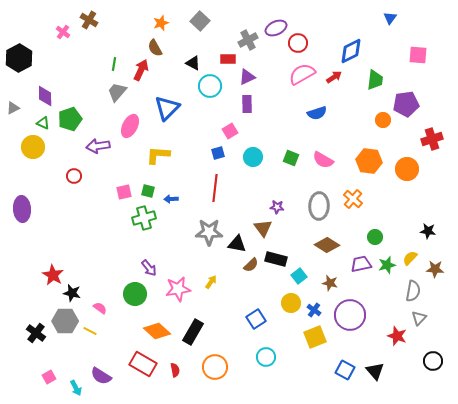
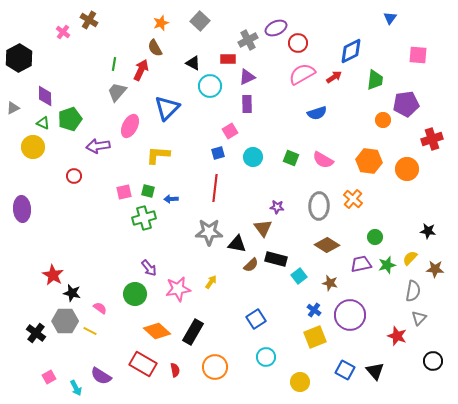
yellow circle at (291, 303): moved 9 px right, 79 px down
